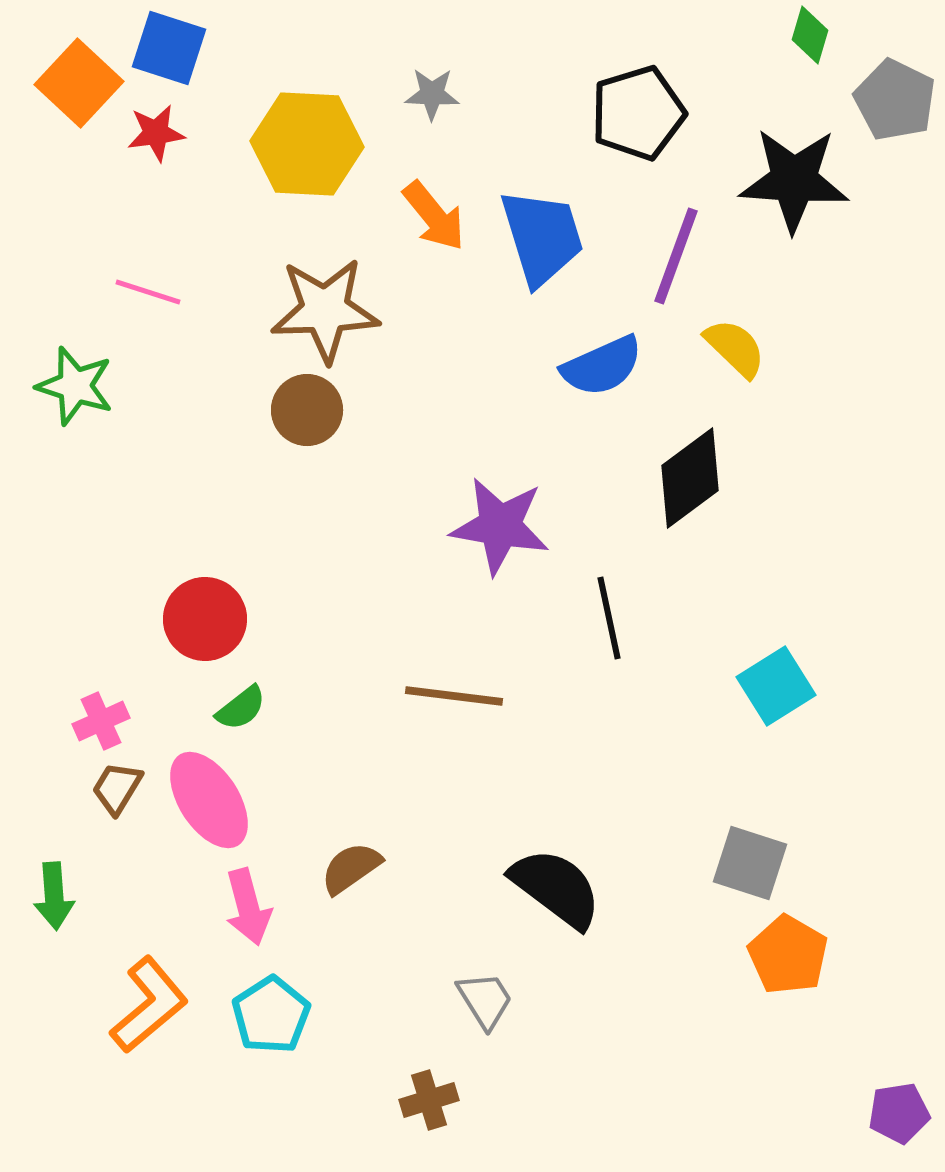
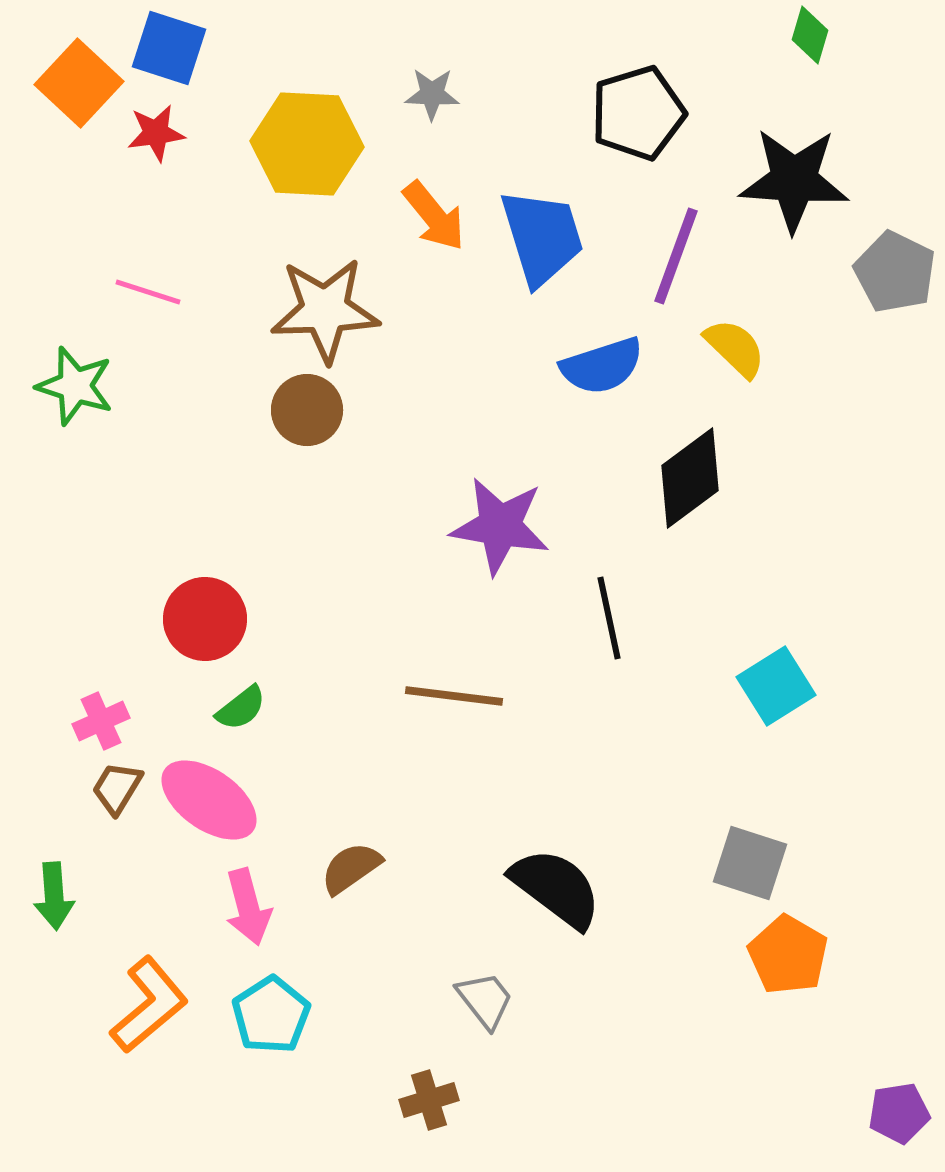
gray pentagon: moved 172 px down
blue semicircle: rotated 6 degrees clockwise
pink ellipse: rotated 22 degrees counterclockwise
gray trapezoid: rotated 6 degrees counterclockwise
